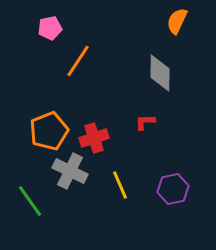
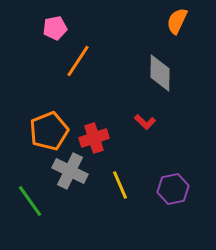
pink pentagon: moved 5 px right
red L-shape: rotated 135 degrees counterclockwise
